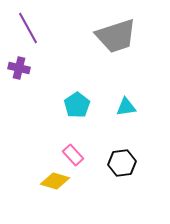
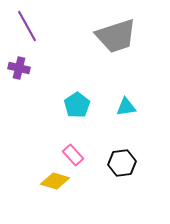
purple line: moved 1 px left, 2 px up
